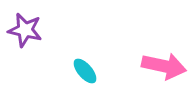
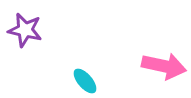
cyan ellipse: moved 10 px down
